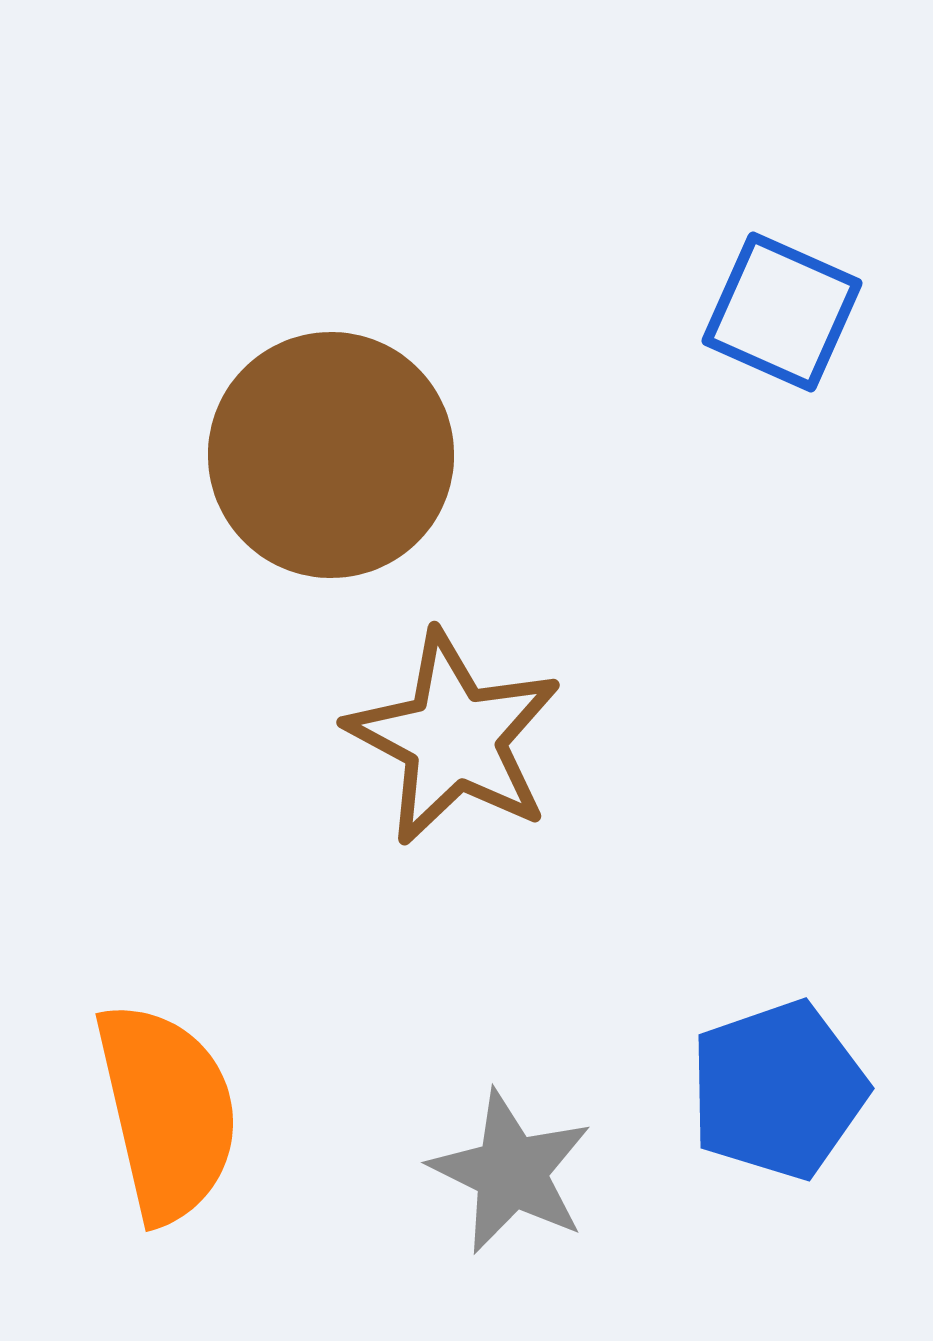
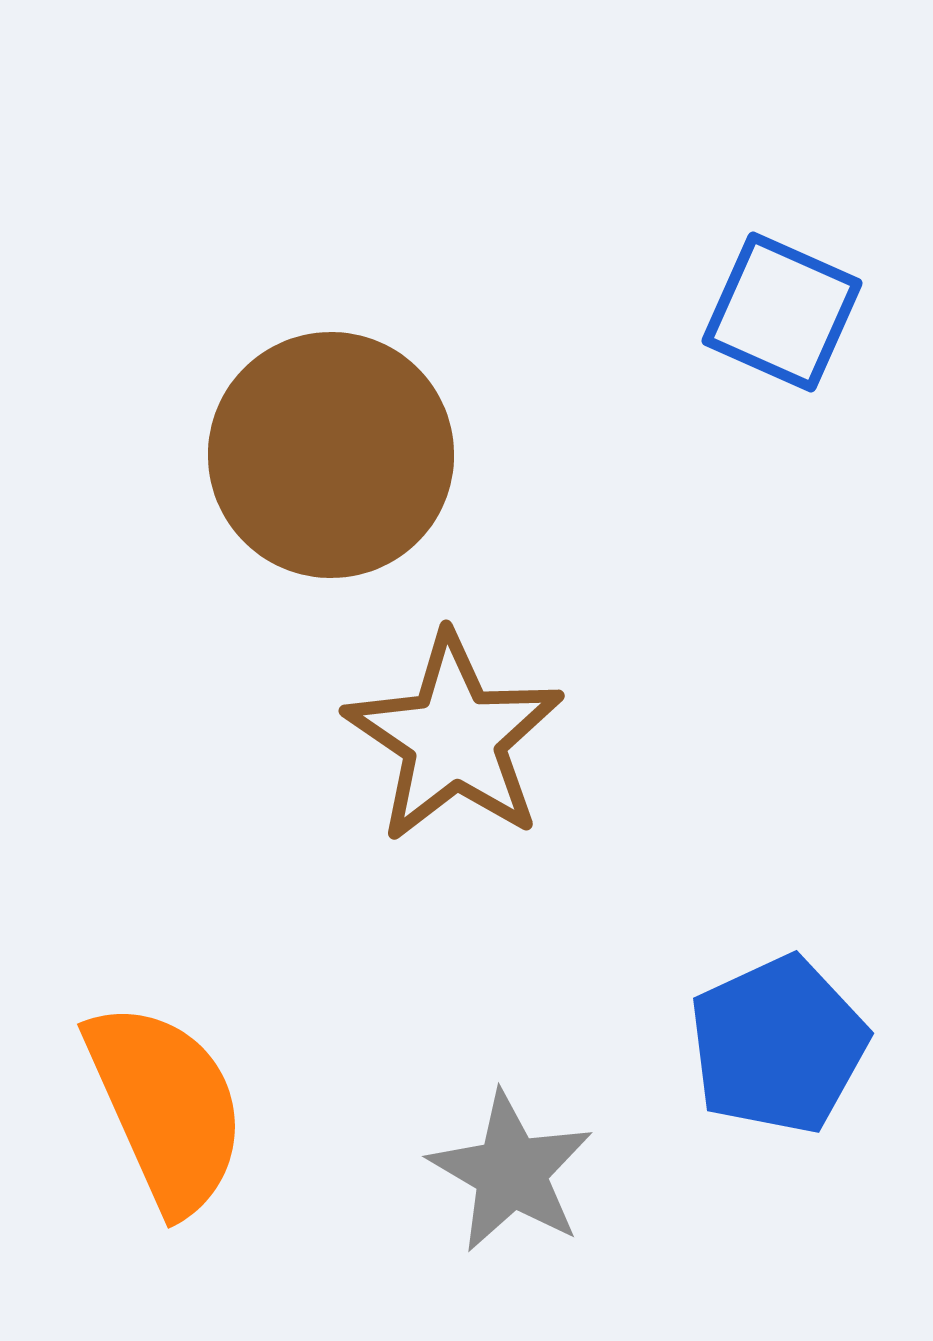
brown star: rotated 6 degrees clockwise
blue pentagon: moved 45 px up; rotated 6 degrees counterclockwise
orange semicircle: moved 1 px left, 5 px up; rotated 11 degrees counterclockwise
gray star: rotated 4 degrees clockwise
